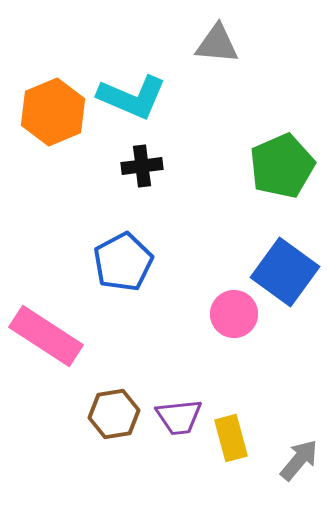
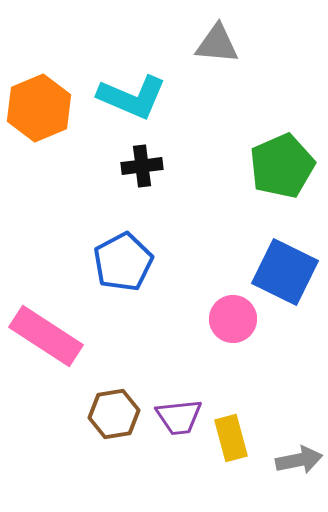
orange hexagon: moved 14 px left, 4 px up
blue square: rotated 10 degrees counterclockwise
pink circle: moved 1 px left, 5 px down
gray arrow: rotated 39 degrees clockwise
